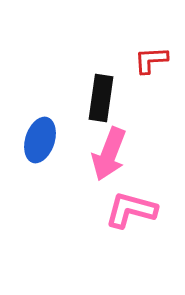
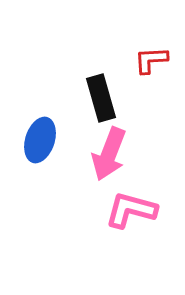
black rectangle: rotated 24 degrees counterclockwise
